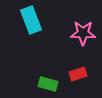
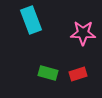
green rectangle: moved 11 px up
